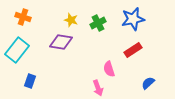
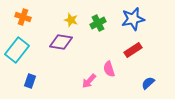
pink arrow: moved 9 px left, 7 px up; rotated 63 degrees clockwise
